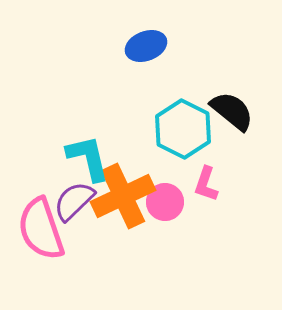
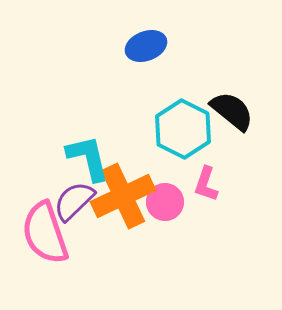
pink semicircle: moved 4 px right, 4 px down
